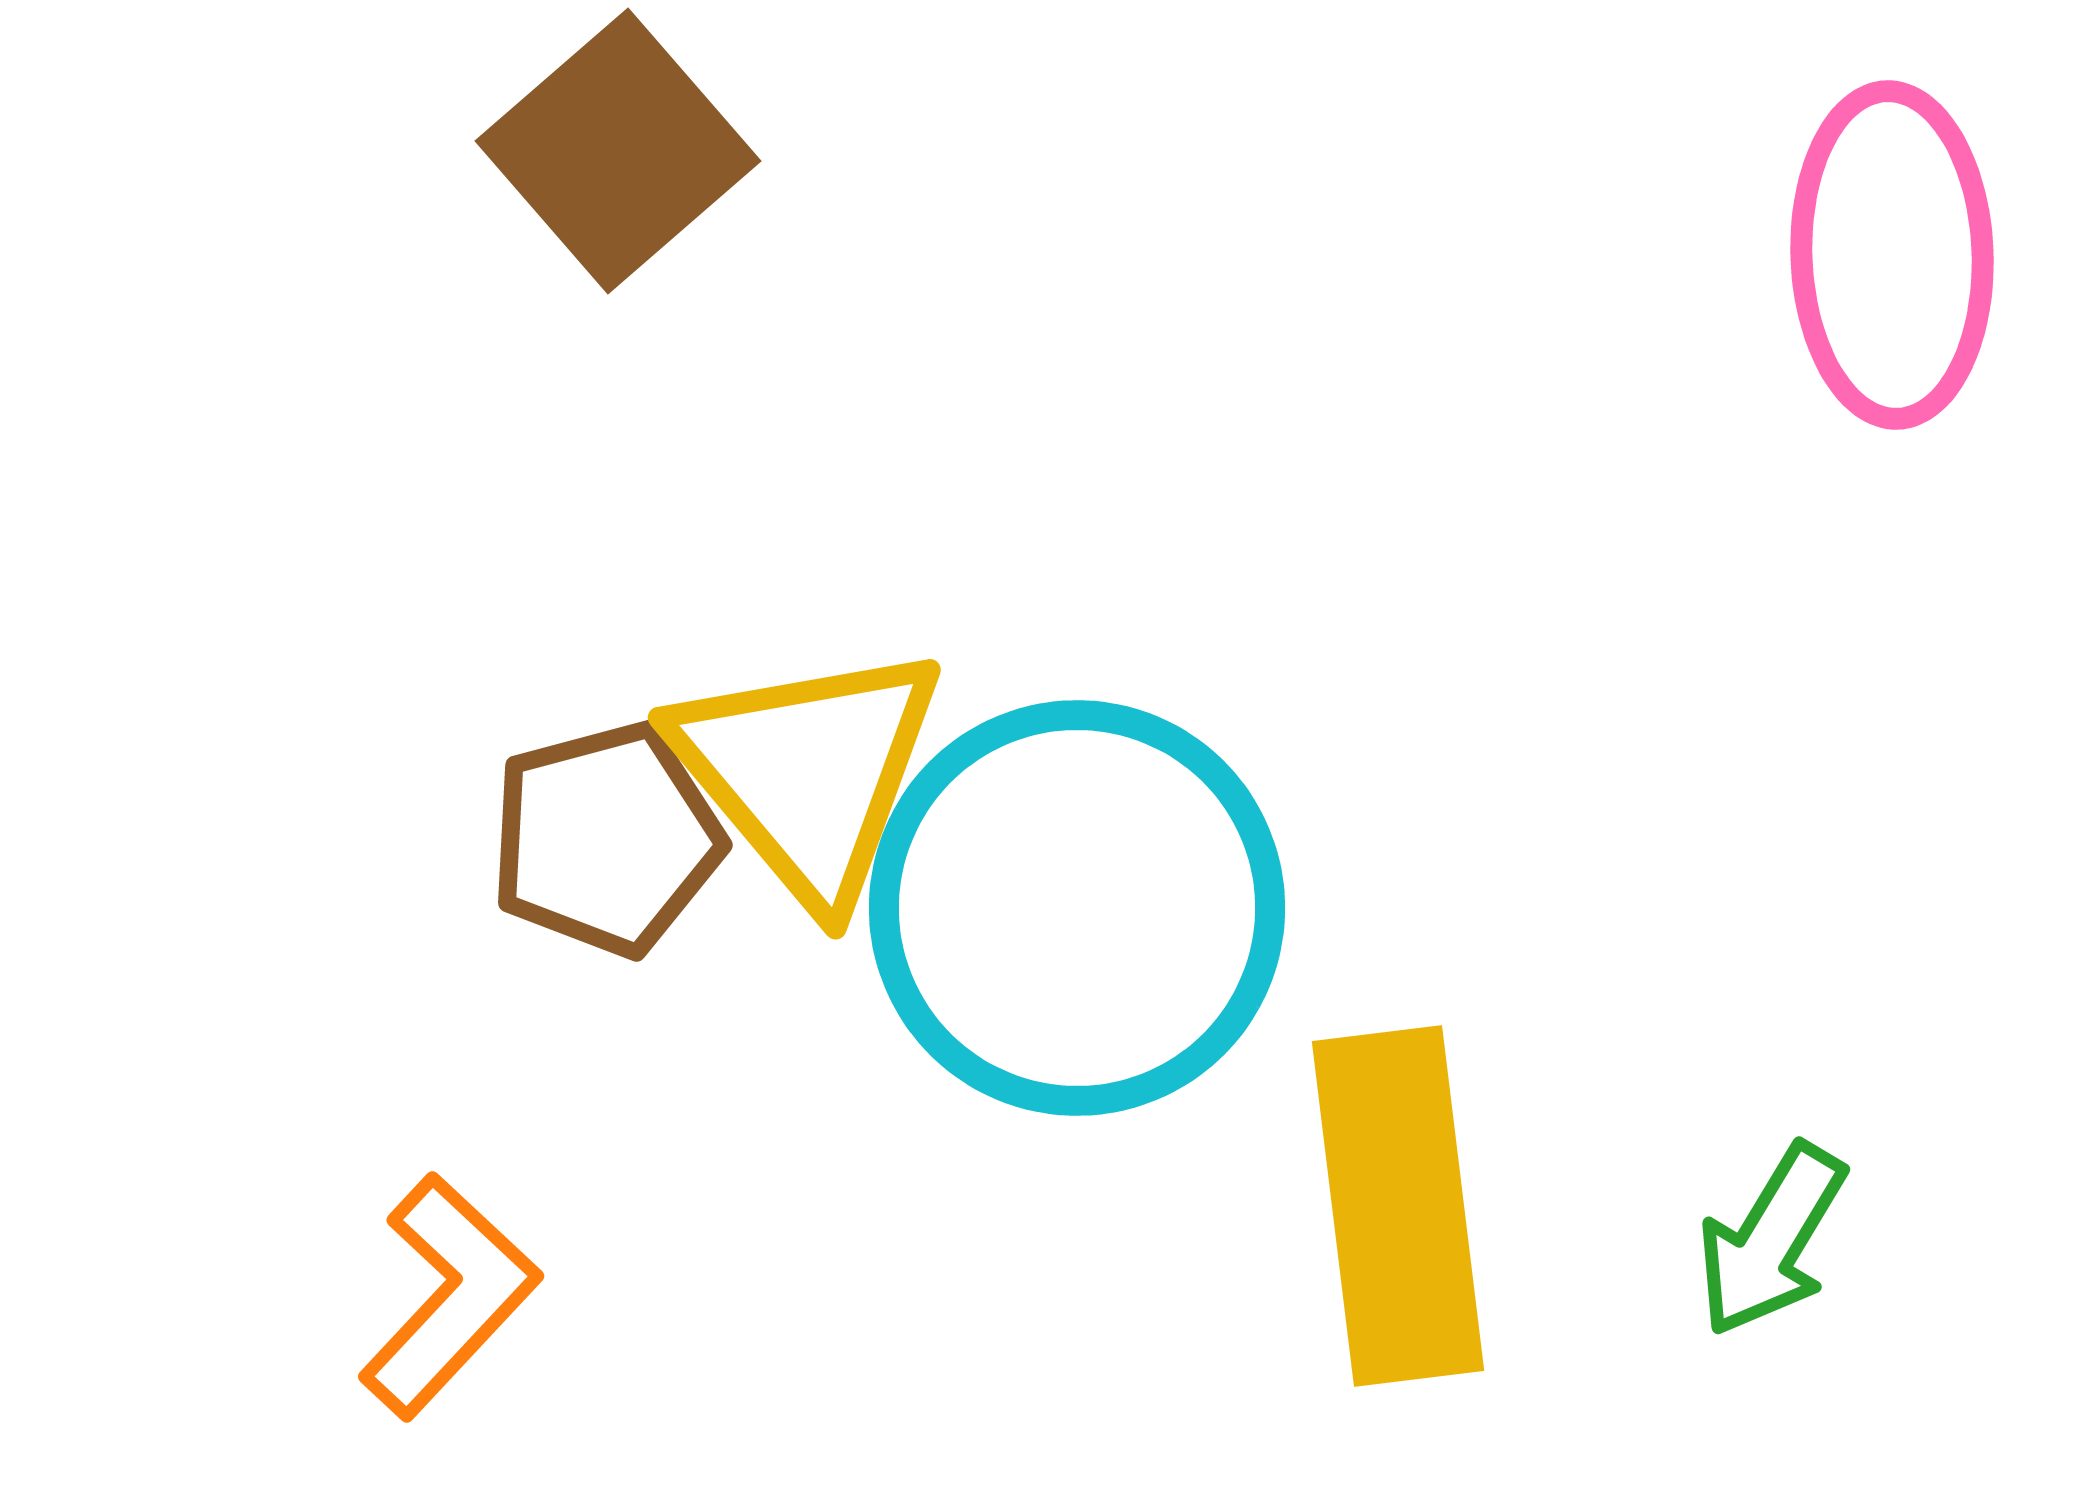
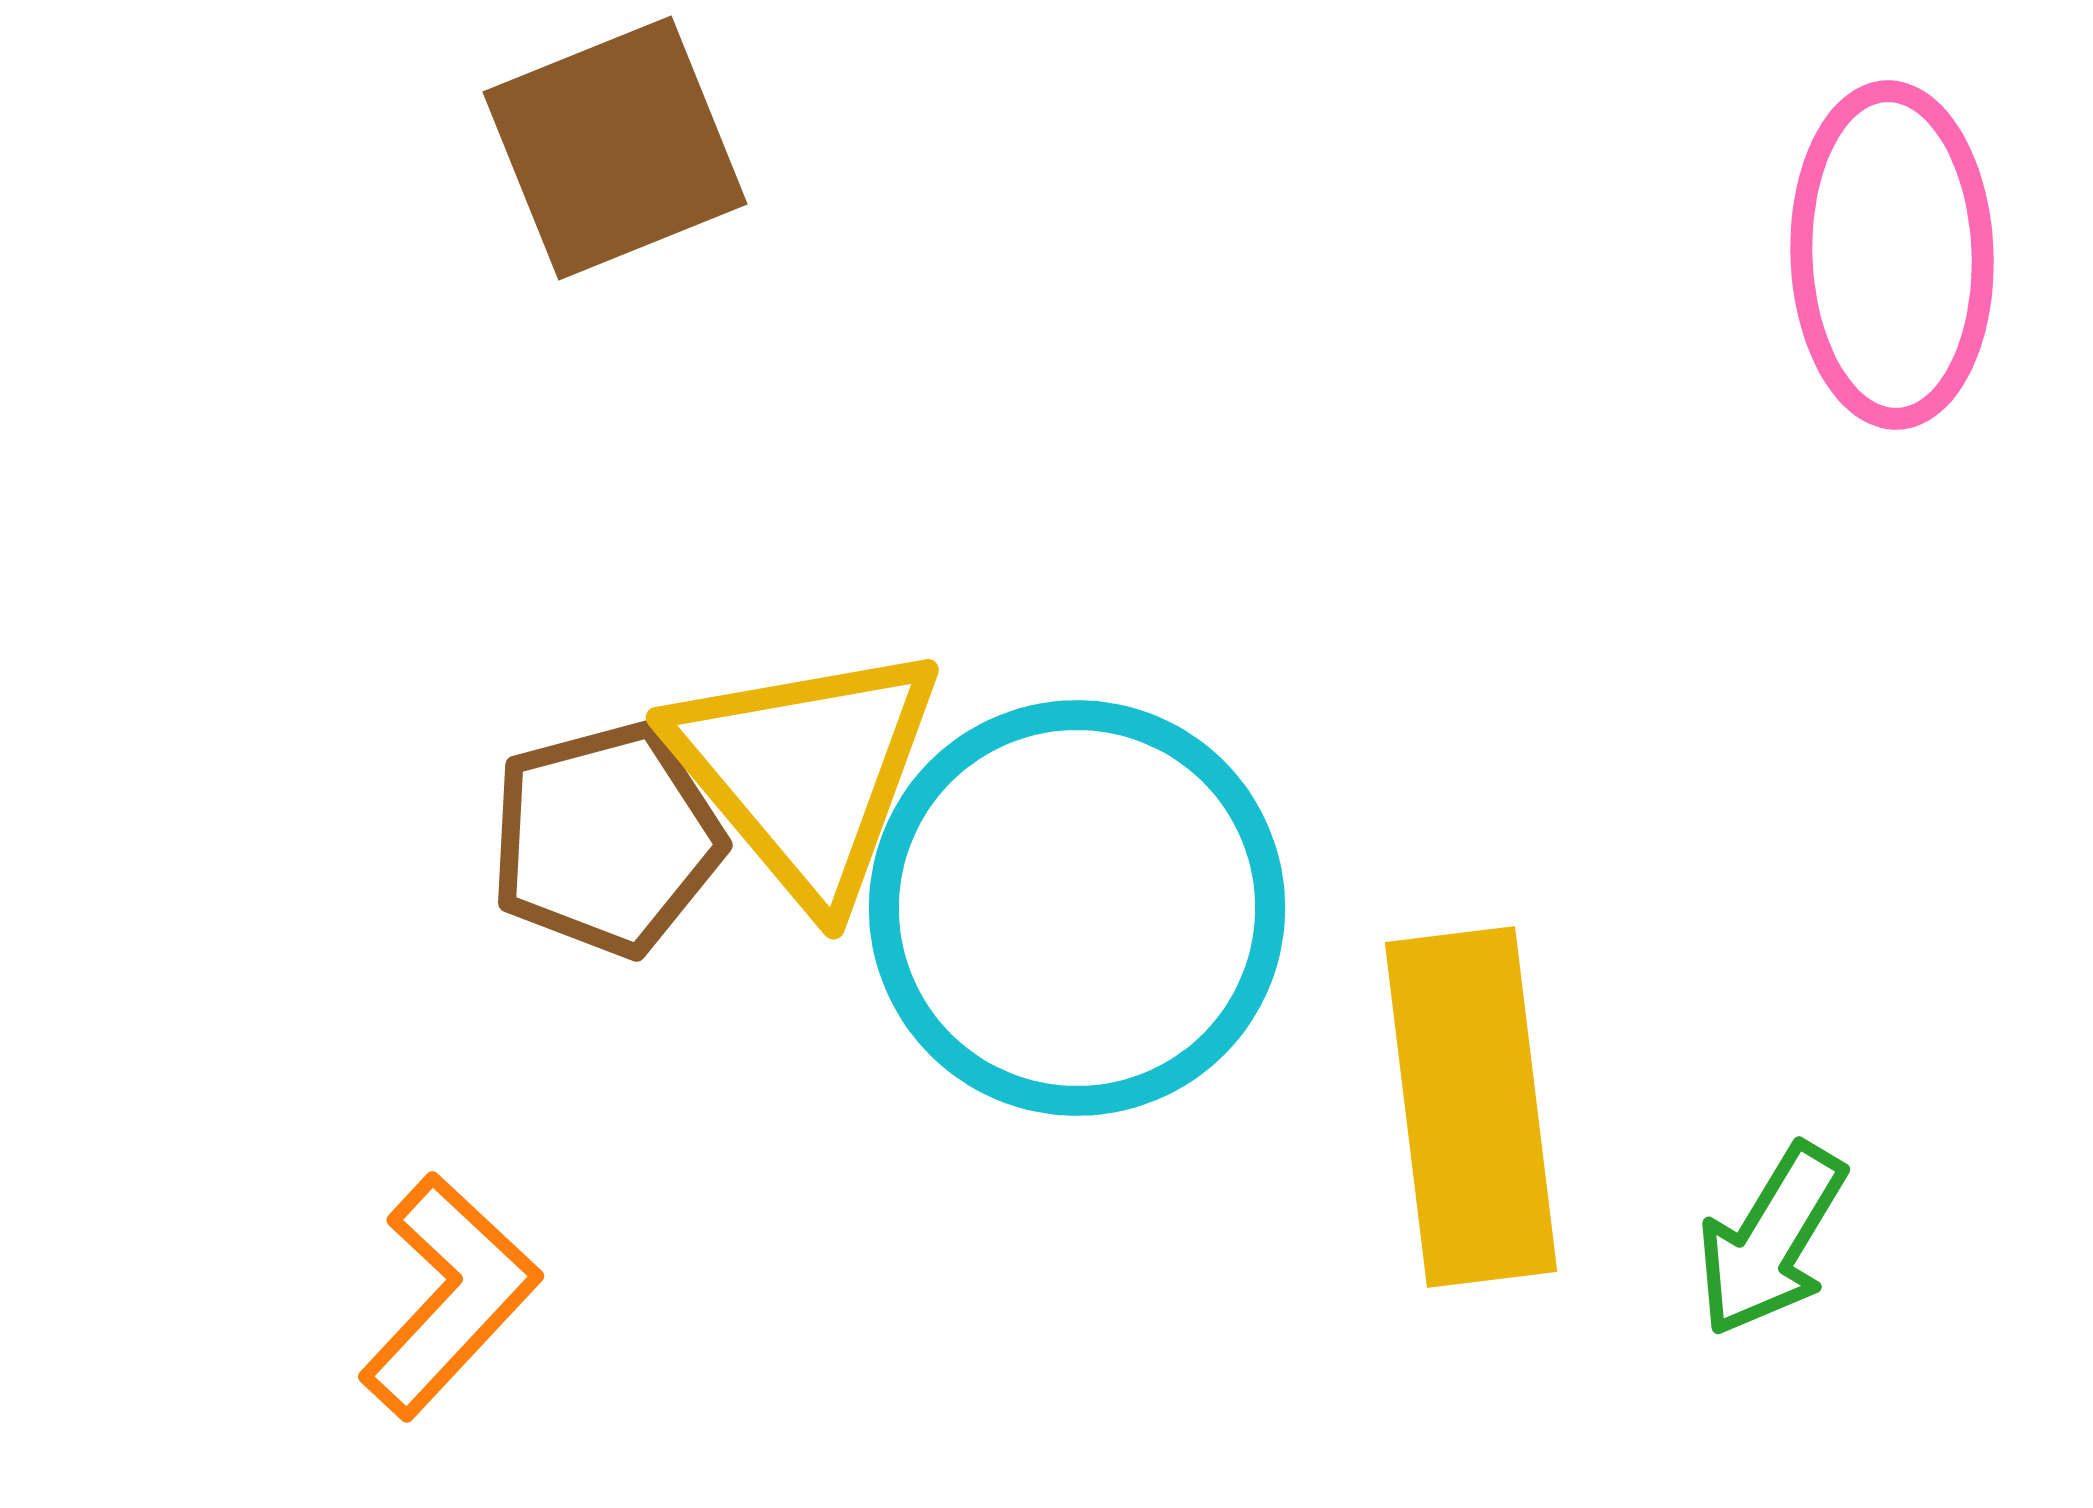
brown square: moved 3 px left, 3 px up; rotated 19 degrees clockwise
yellow triangle: moved 2 px left
yellow rectangle: moved 73 px right, 99 px up
